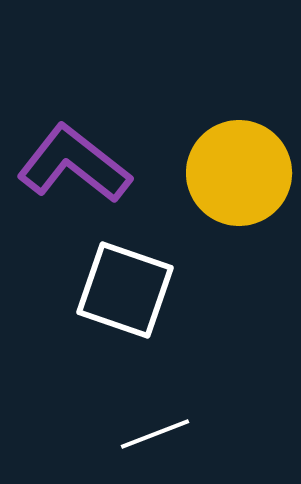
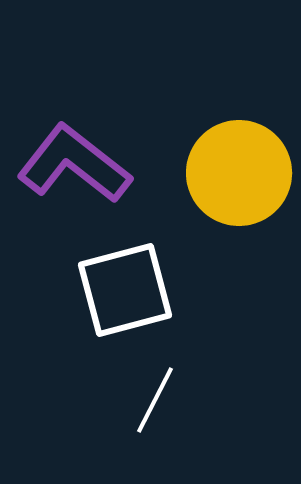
white square: rotated 34 degrees counterclockwise
white line: moved 34 px up; rotated 42 degrees counterclockwise
